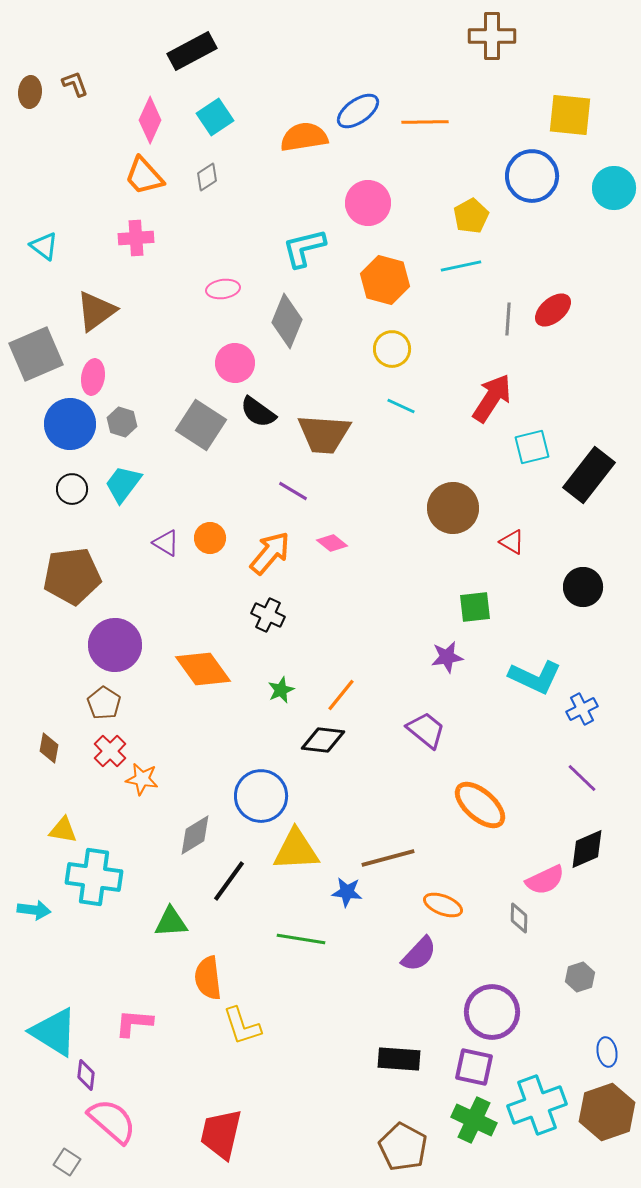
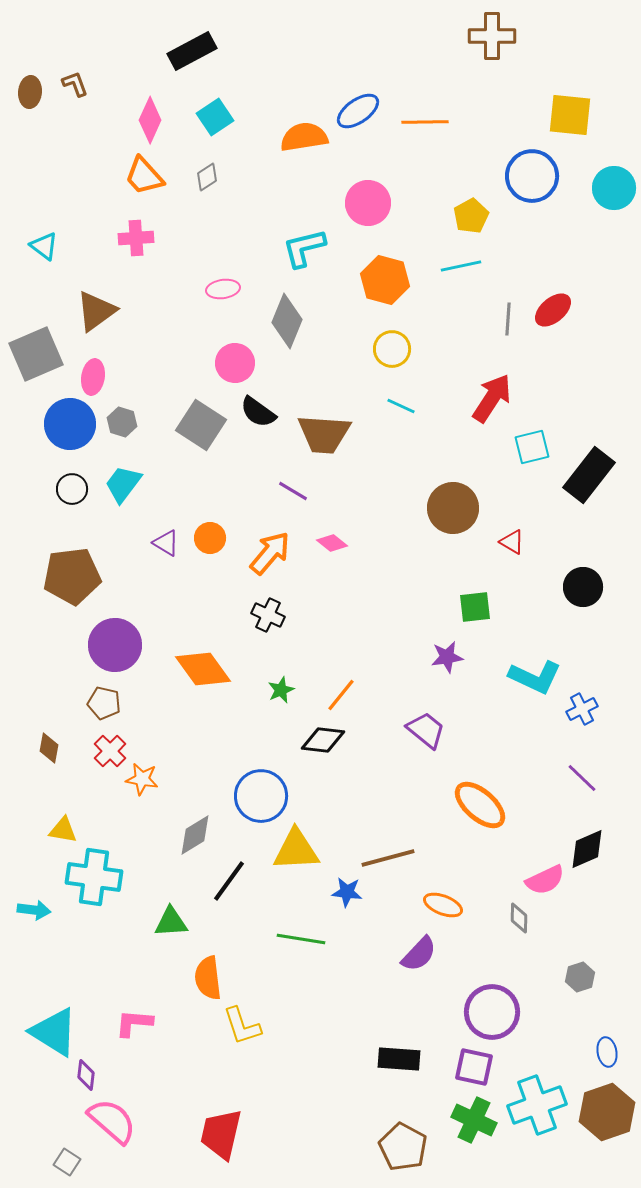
brown pentagon at (104, 703): rotated 20 degrees counterclockwise
